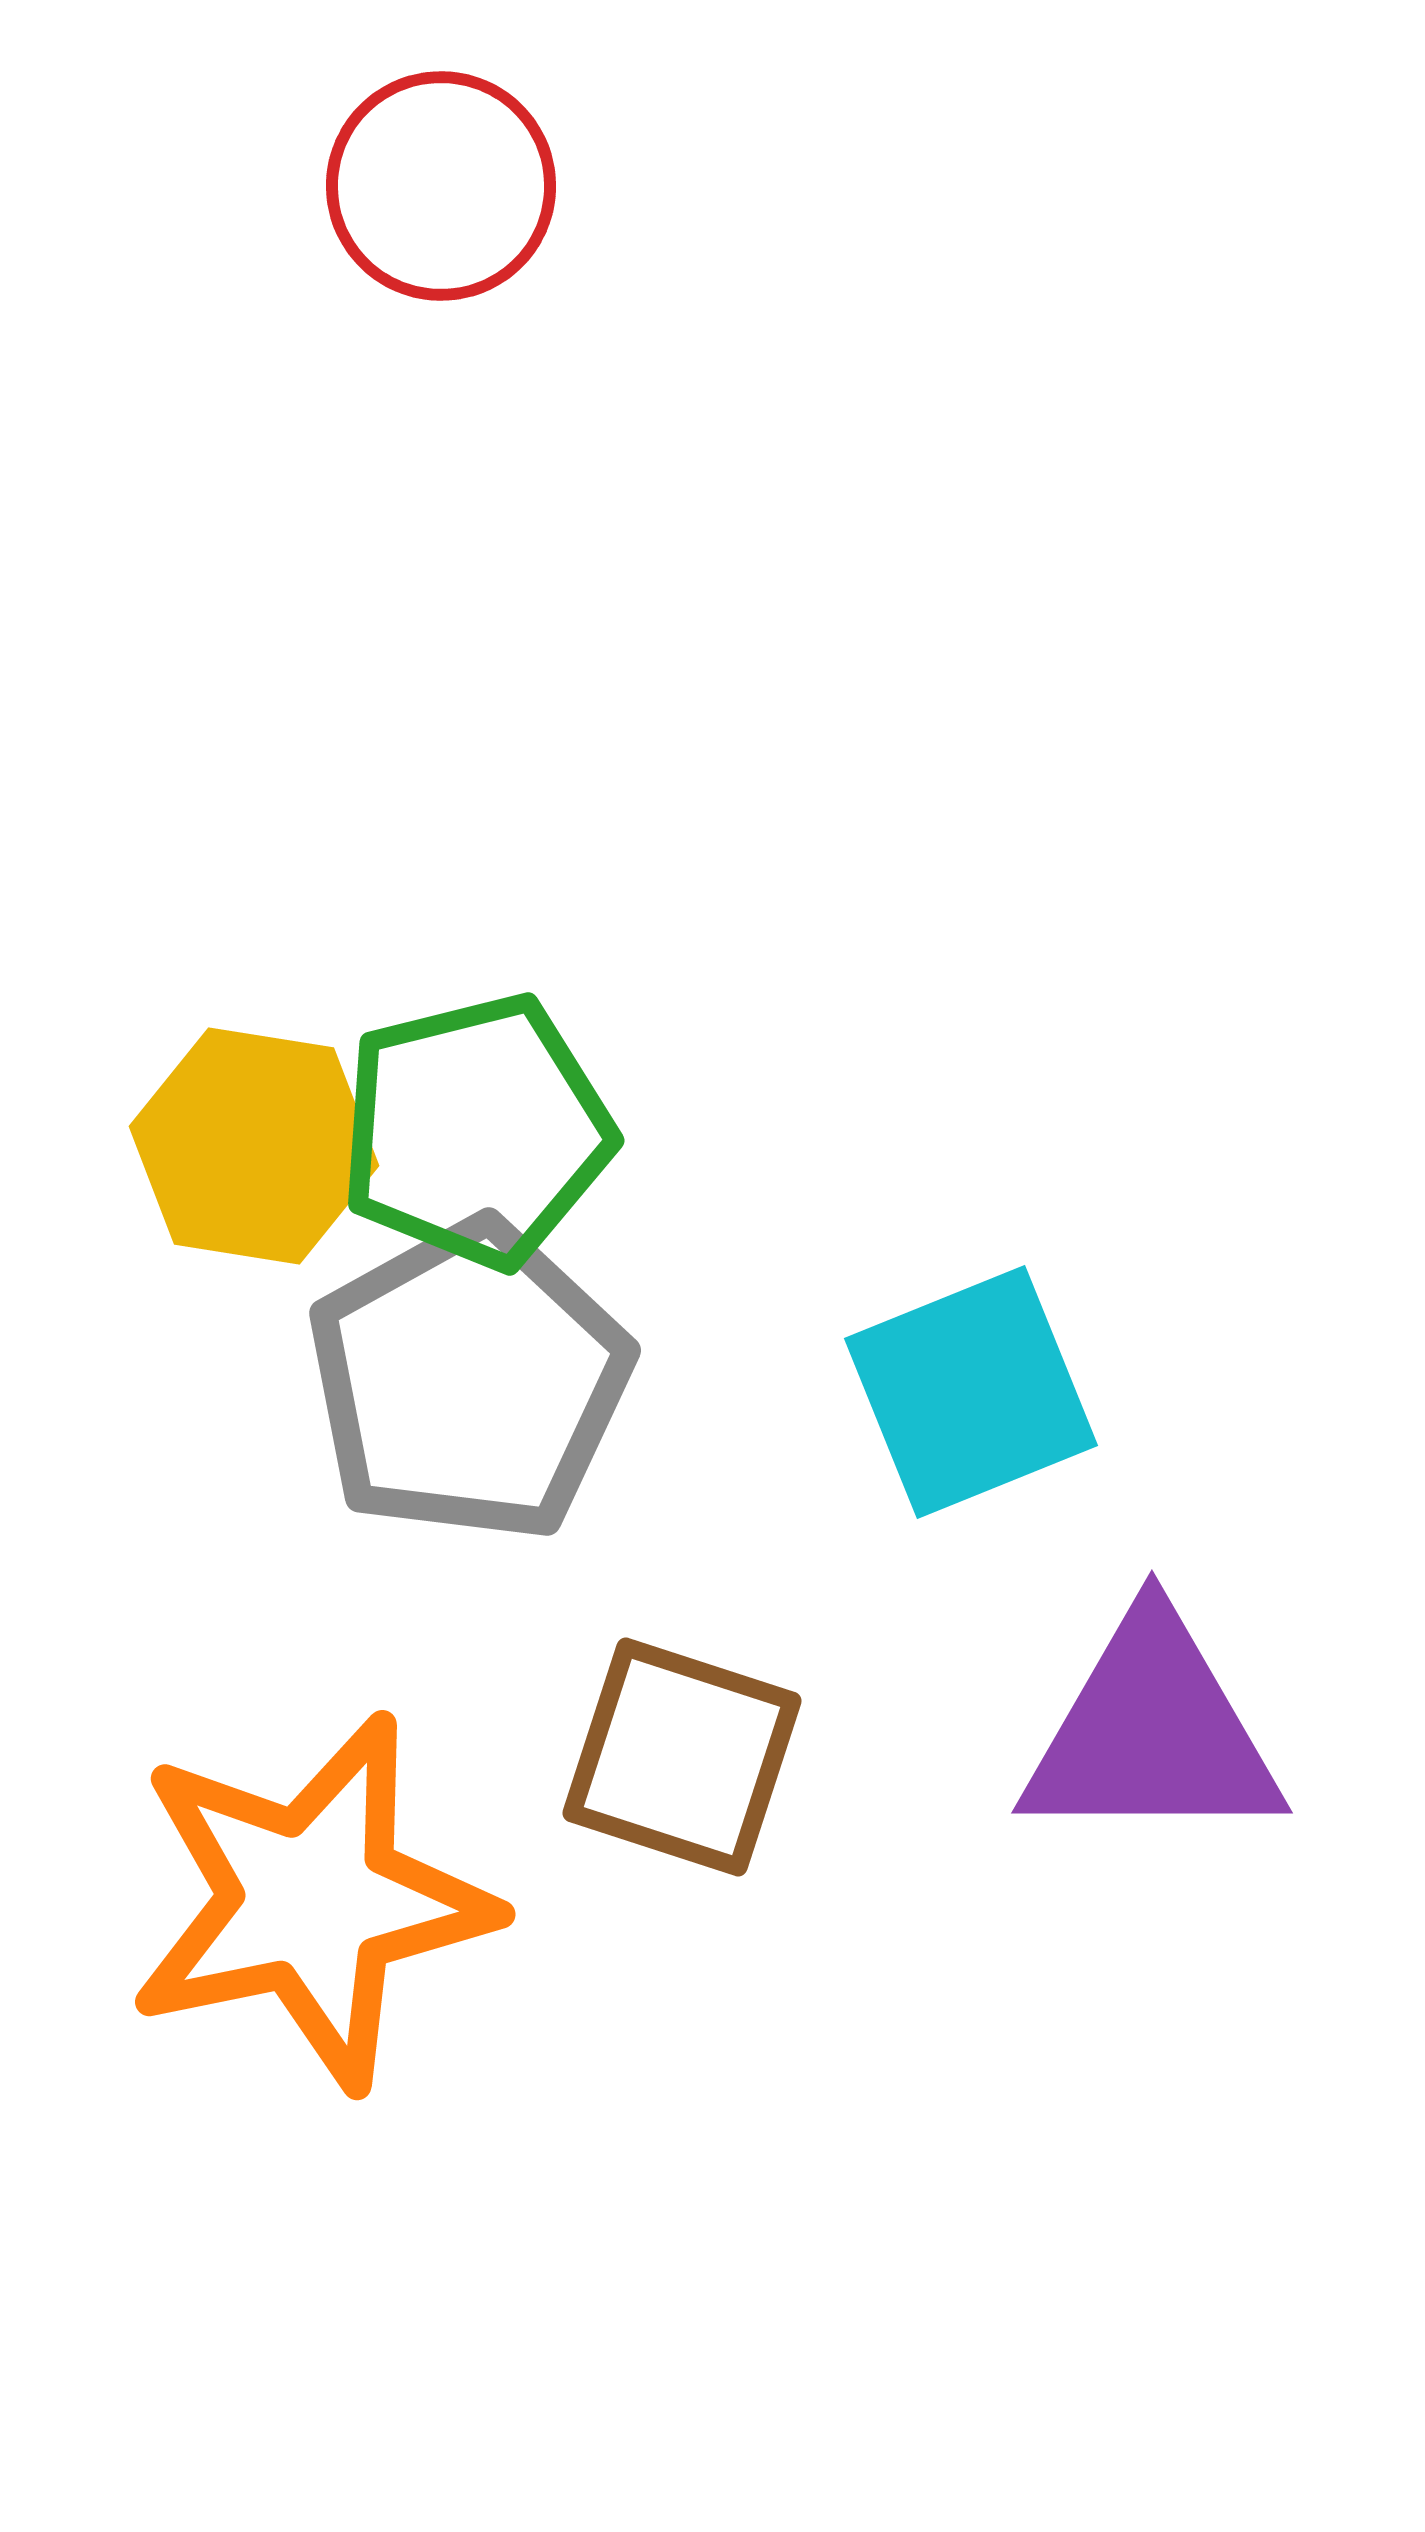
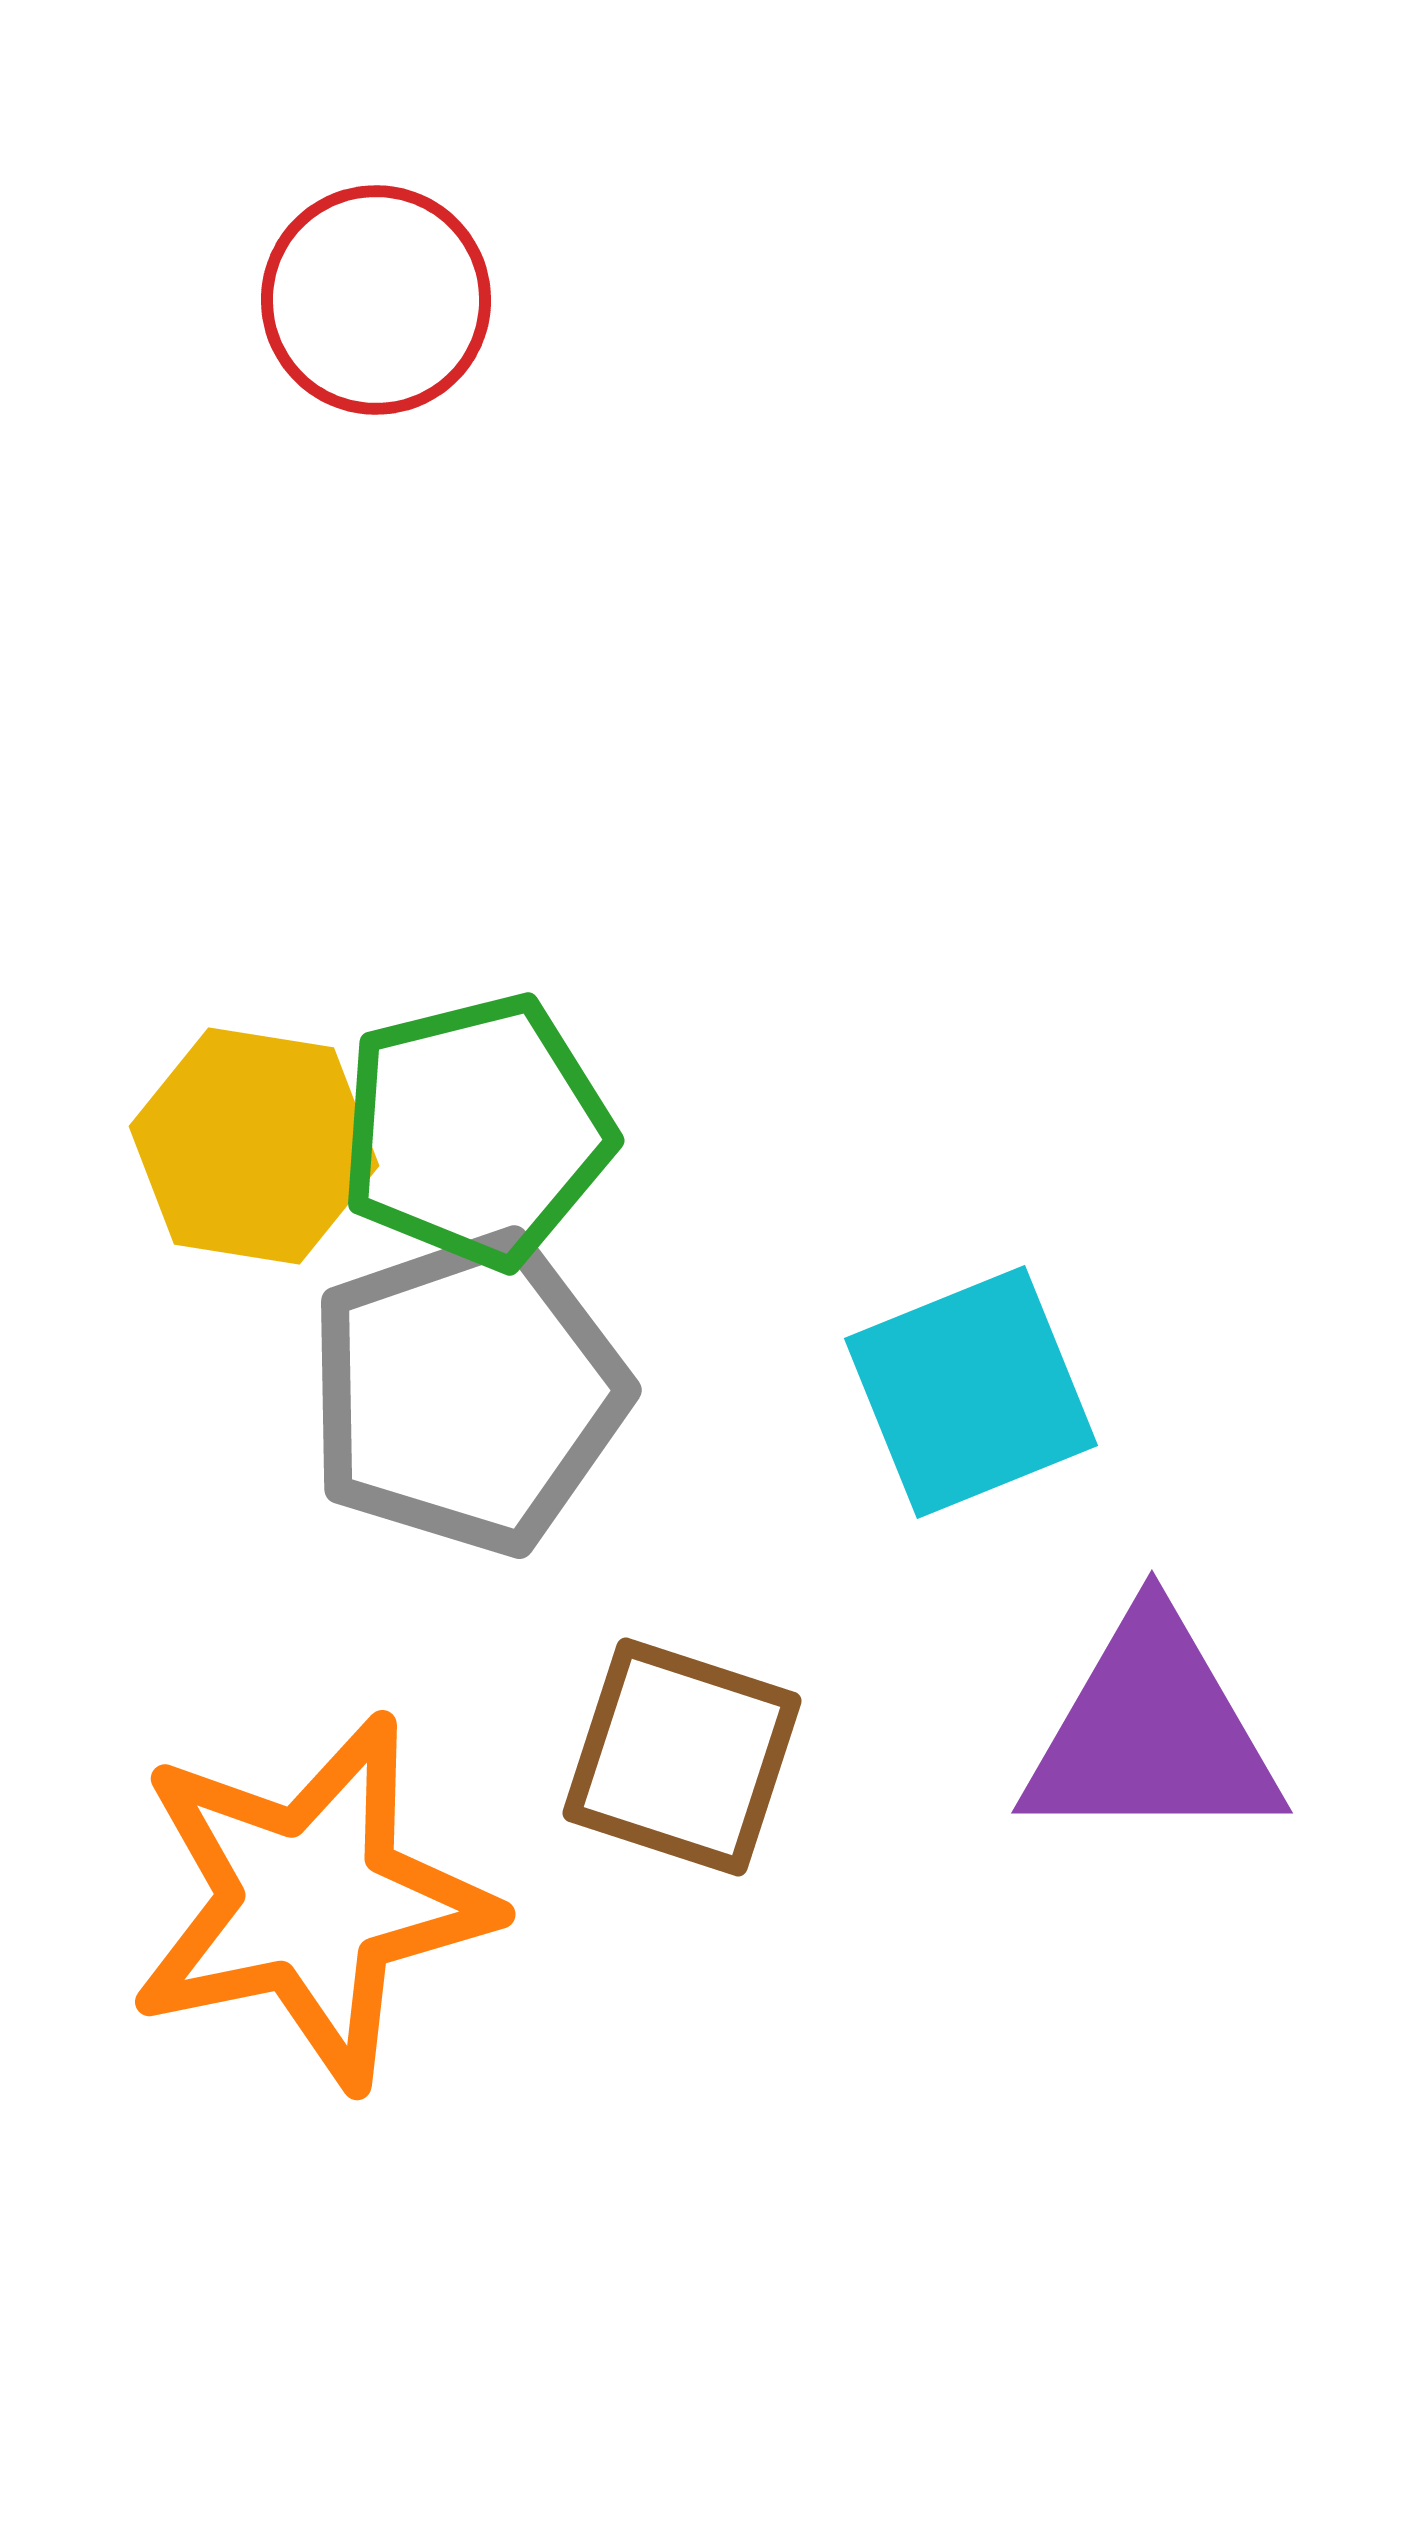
red circle: moved 65 px left, 114 px down
gray pentagon: moved 2 px left, 12 px down; rotated 10 degrees clockwise
